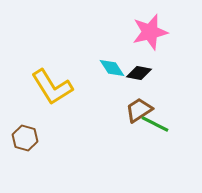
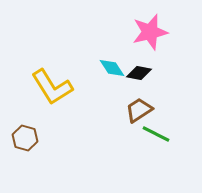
green line: moved 1 px right, 10 px down
